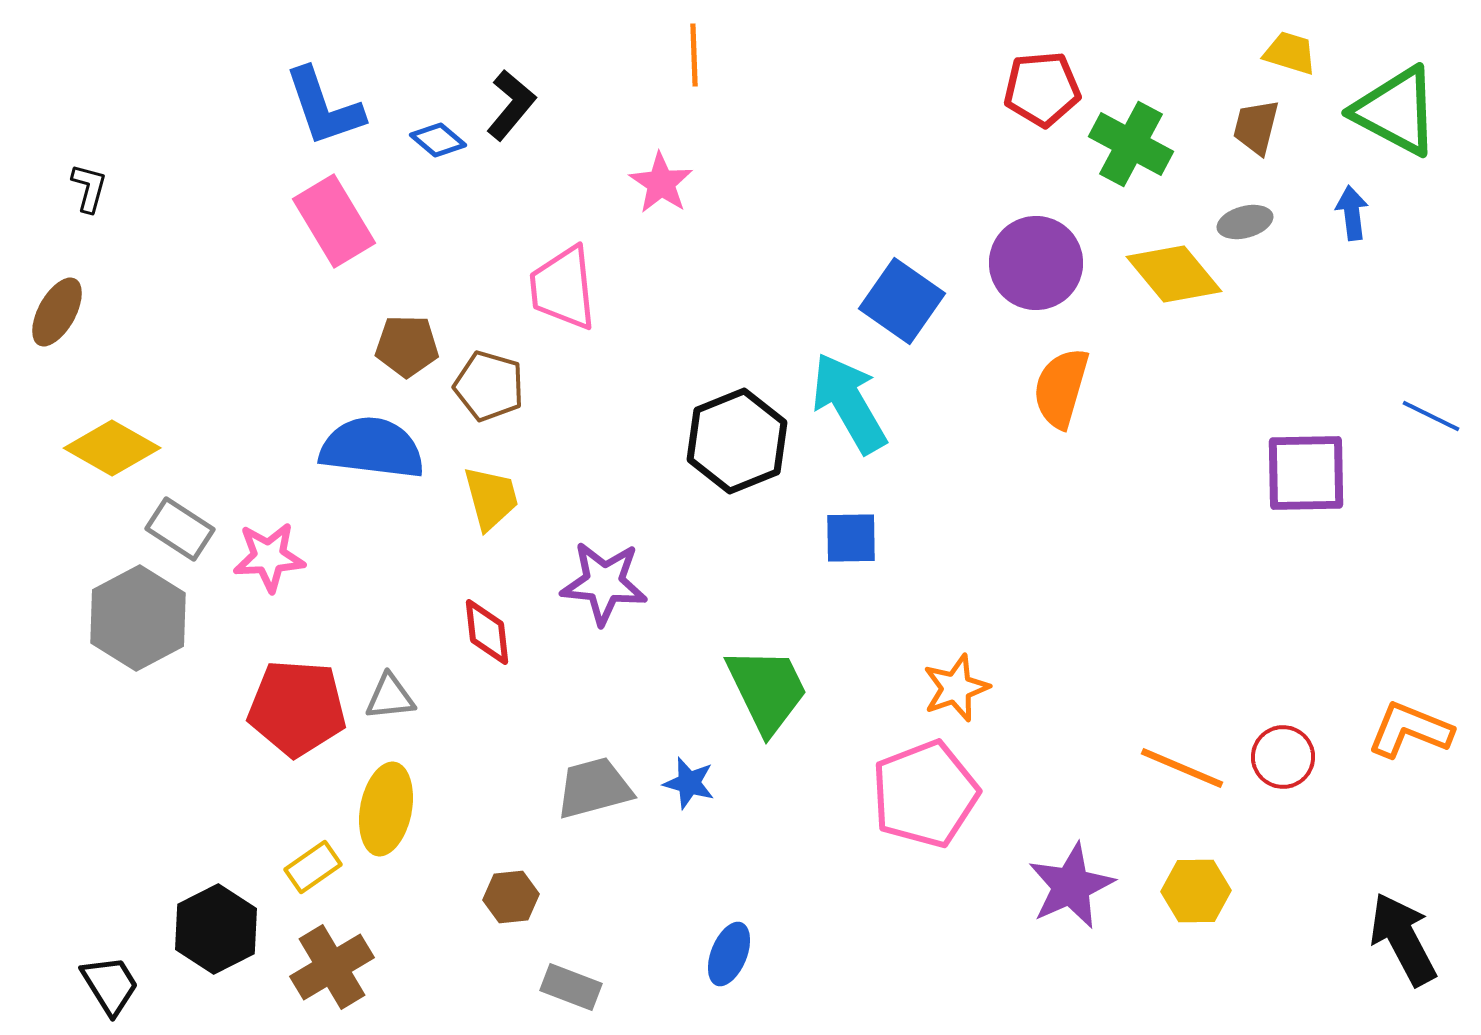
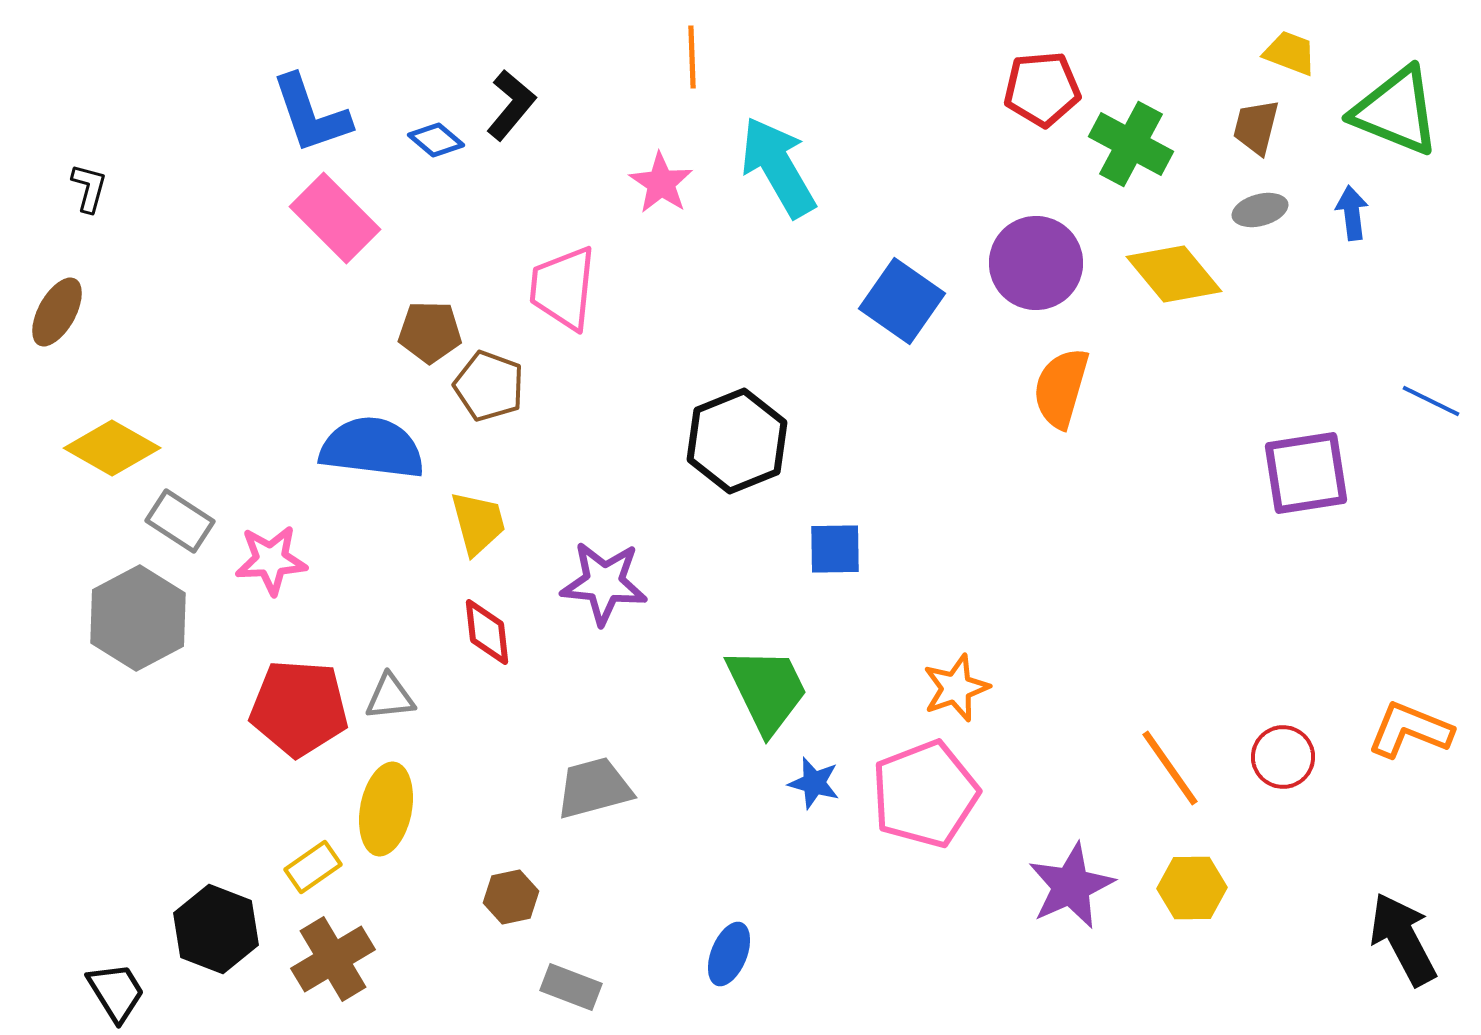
yellow trapezoid at (1290, 53): rotated 4 degrees clockwise
orange line at (694, 55): moved 2 px left, 2 px down
blue L-shape at (324, 107): moved 13 px left, 7 px down
green triangle at (1396, 111): rotated 6 degrees counterclockwise
blue diamond at (438, 140): moved 2 px left
pink rectangle at (334, 221): moved 1 px right, 3 px up; rotated 14 degrees counterclockwise
gray ellipse at (1245, 222): moved 15 px right, 12 px up
pink trapezoid at (563, 288): rotated 12 degrees clockwise
brown pentagon at (407, 346): moved 23 px right, 14 px up
brown pentagon at (489, 386): rotated 4 degrees clockwise
cyan arrow at (849, 403): moved 71 px left, 236 px up
blue line at (1431, 416): moved 15 px up
purple square at (1306, 473): rotated 8 degrees counterclockwise
yellow trapezoid at (491, 498): moved 13 px left, 25 px down
gray rectangle at (180, 529): moved 8 px up
blue square at (851, 538): moved 16 px left, 11 px down
pink star at (269, 557): moved 2 px right, 3 px down
red pentagon at (297, 708): moved 2 px right
orange line at (1182, 768): moved 12 px left; rotated 32 degrees clockwise
blue star at (689, 783): moved 125 px right
yellow hexagon at (1196, 891): moved 4 px left, 3 px up
brown hexagon at (511, 897): rotated 6 degrees counterclockwise
black hexagon at (216, 929): rotated 12 degrees counterclockwise
brown cross at (332, 967): moved 1 px right, 8 px up
black trapezoid at (110, 985): moved 6 px right, 7 px down
